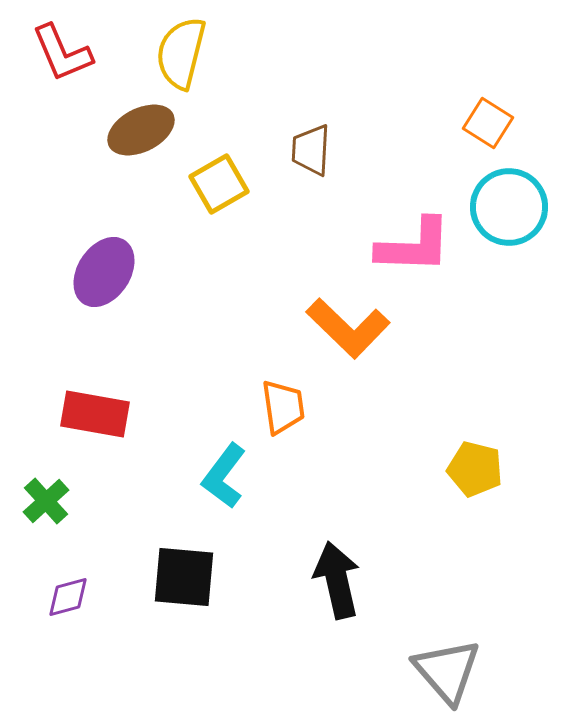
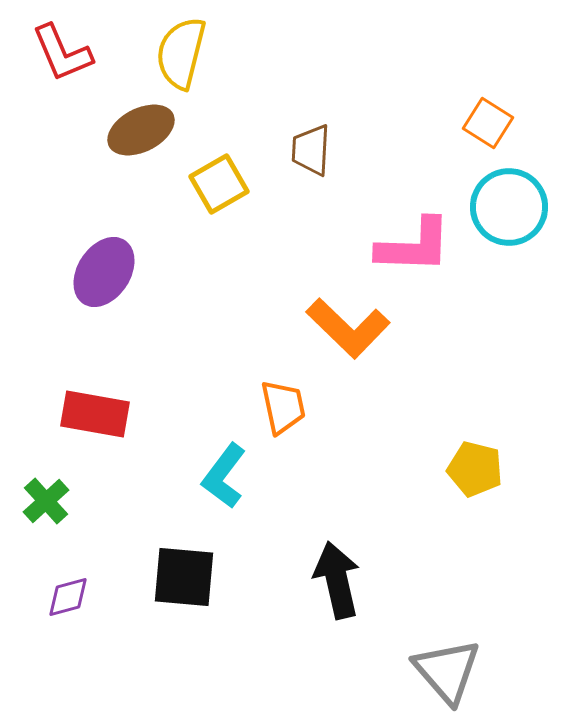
orange trapezoid: rotated 4 degrees counterclockwise
